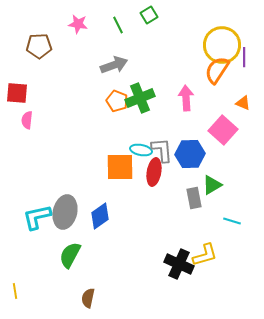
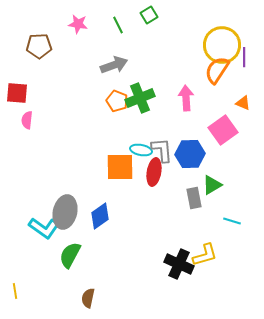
pink square: rotated 12 degrees clockwise
cyan L-shape: moved 7 px right, 11 px down; rotated 132 degrees counterclockwise
